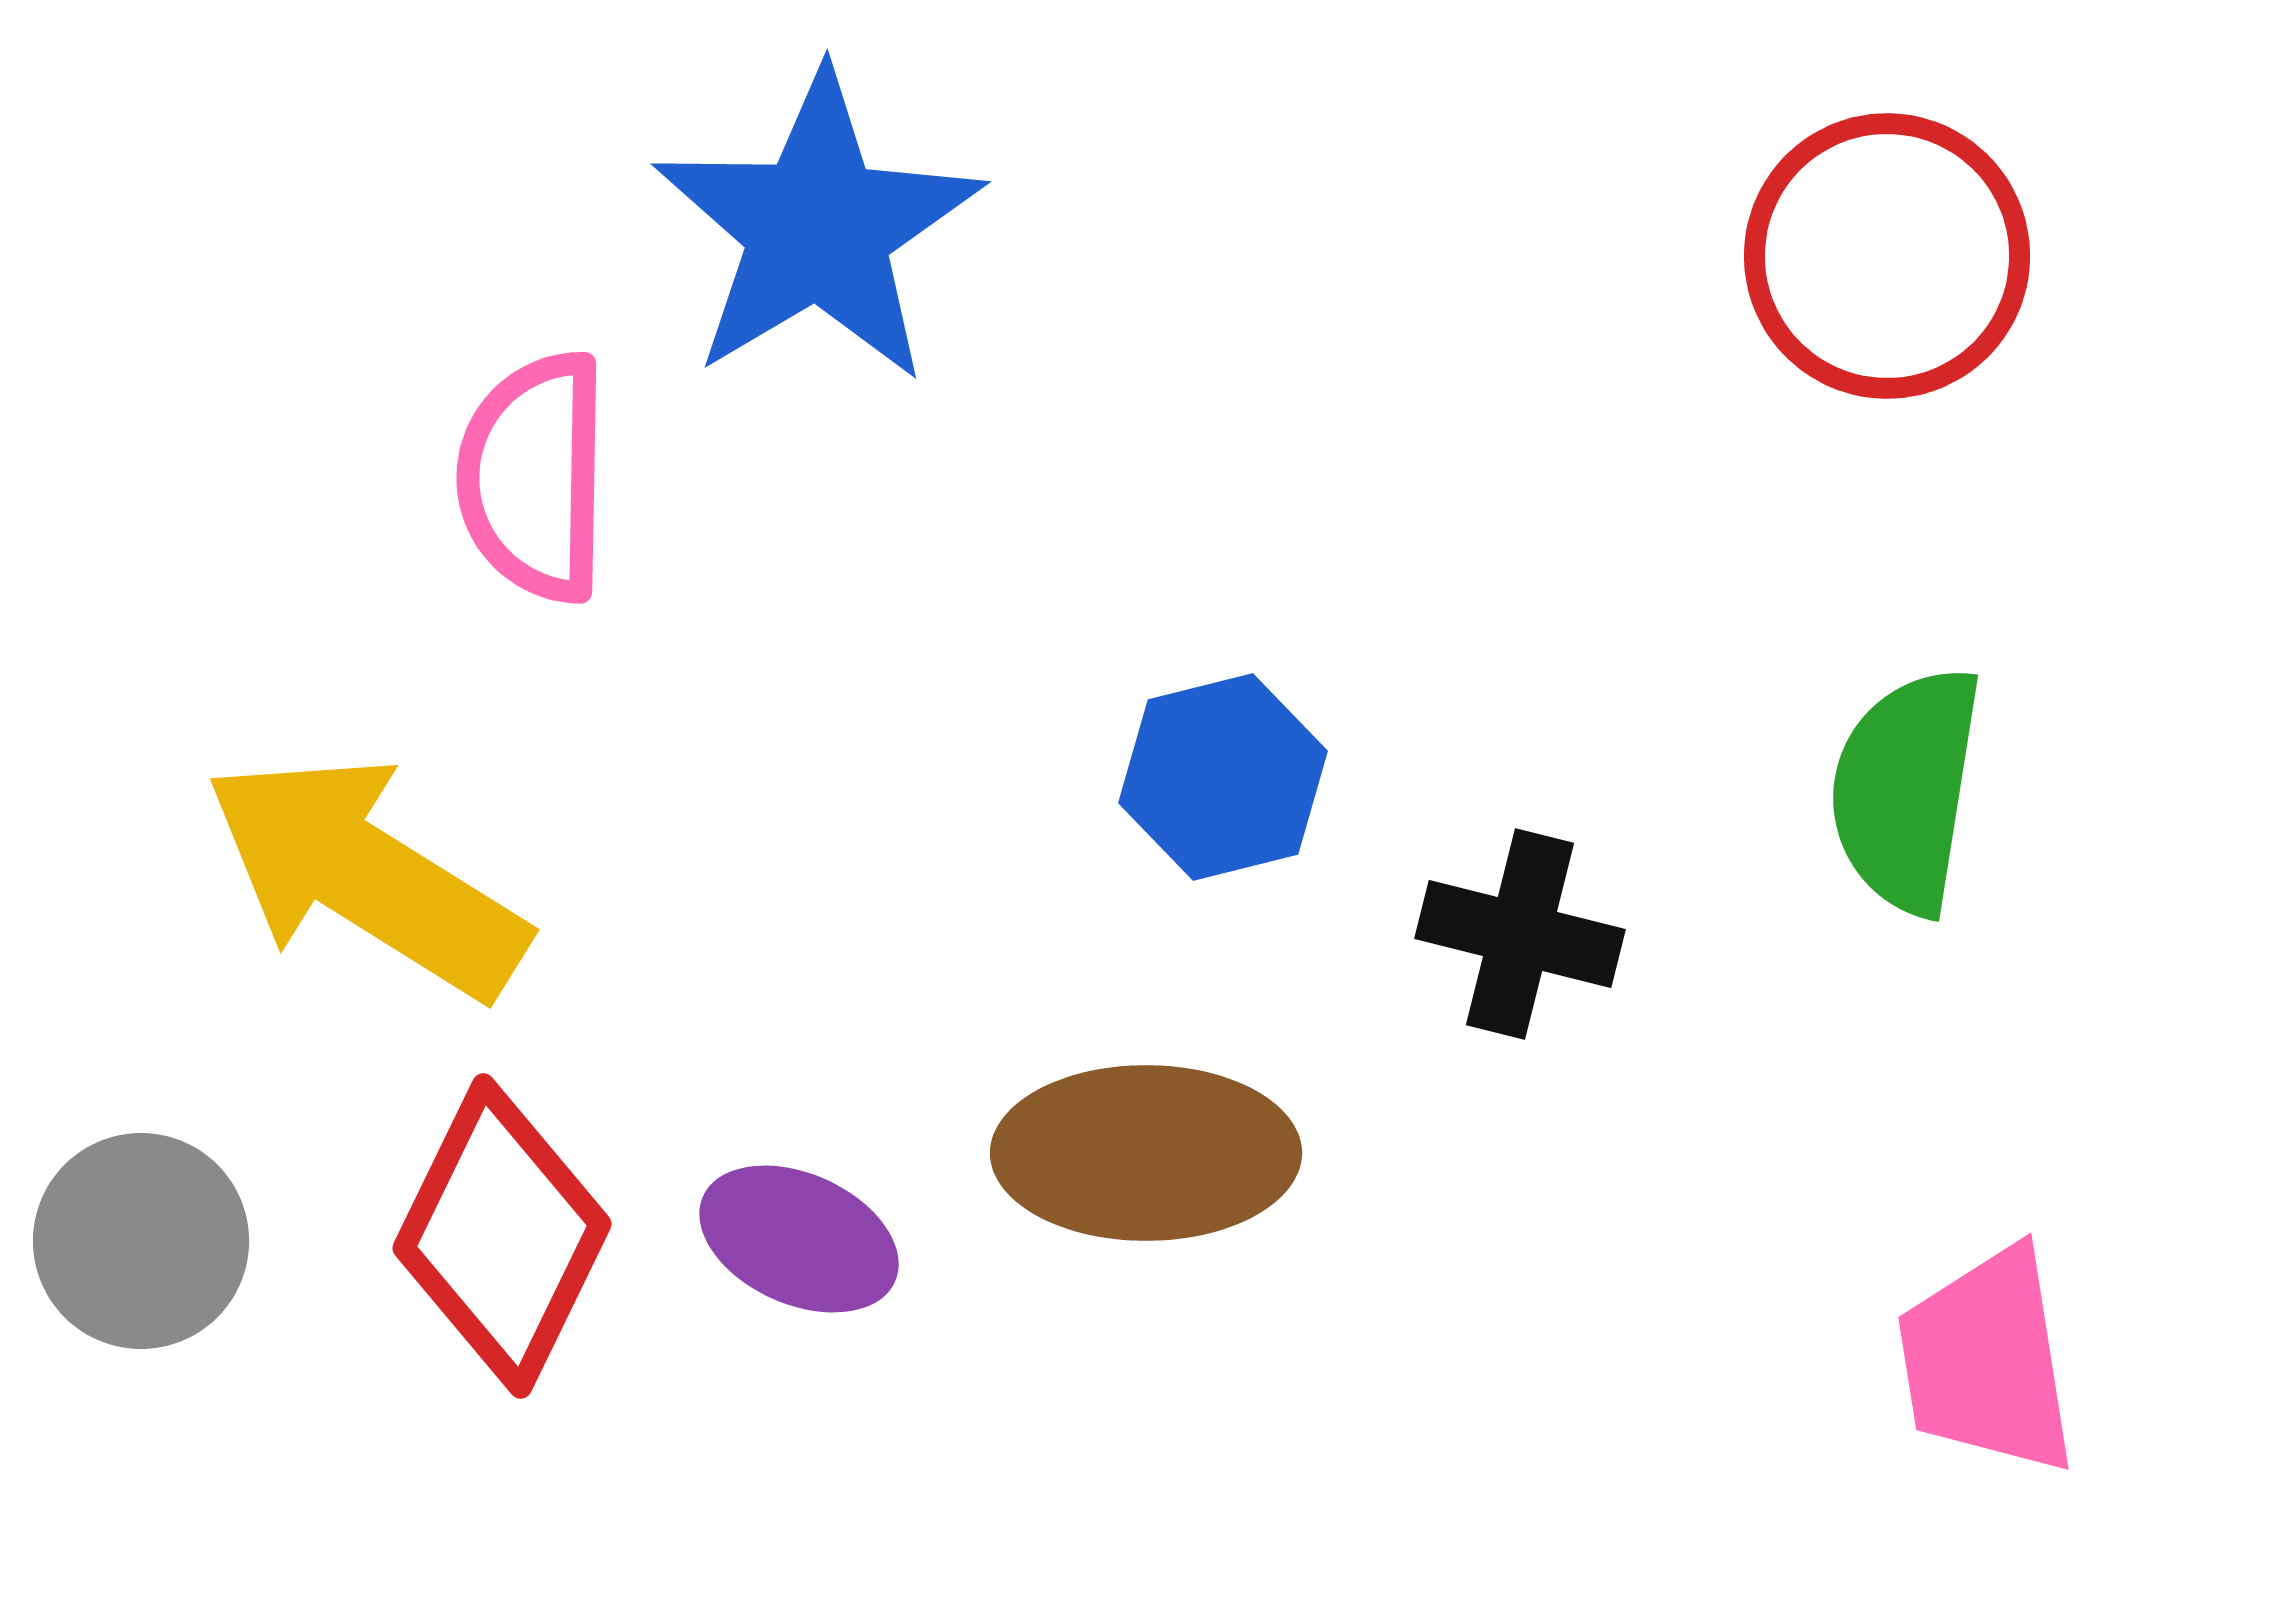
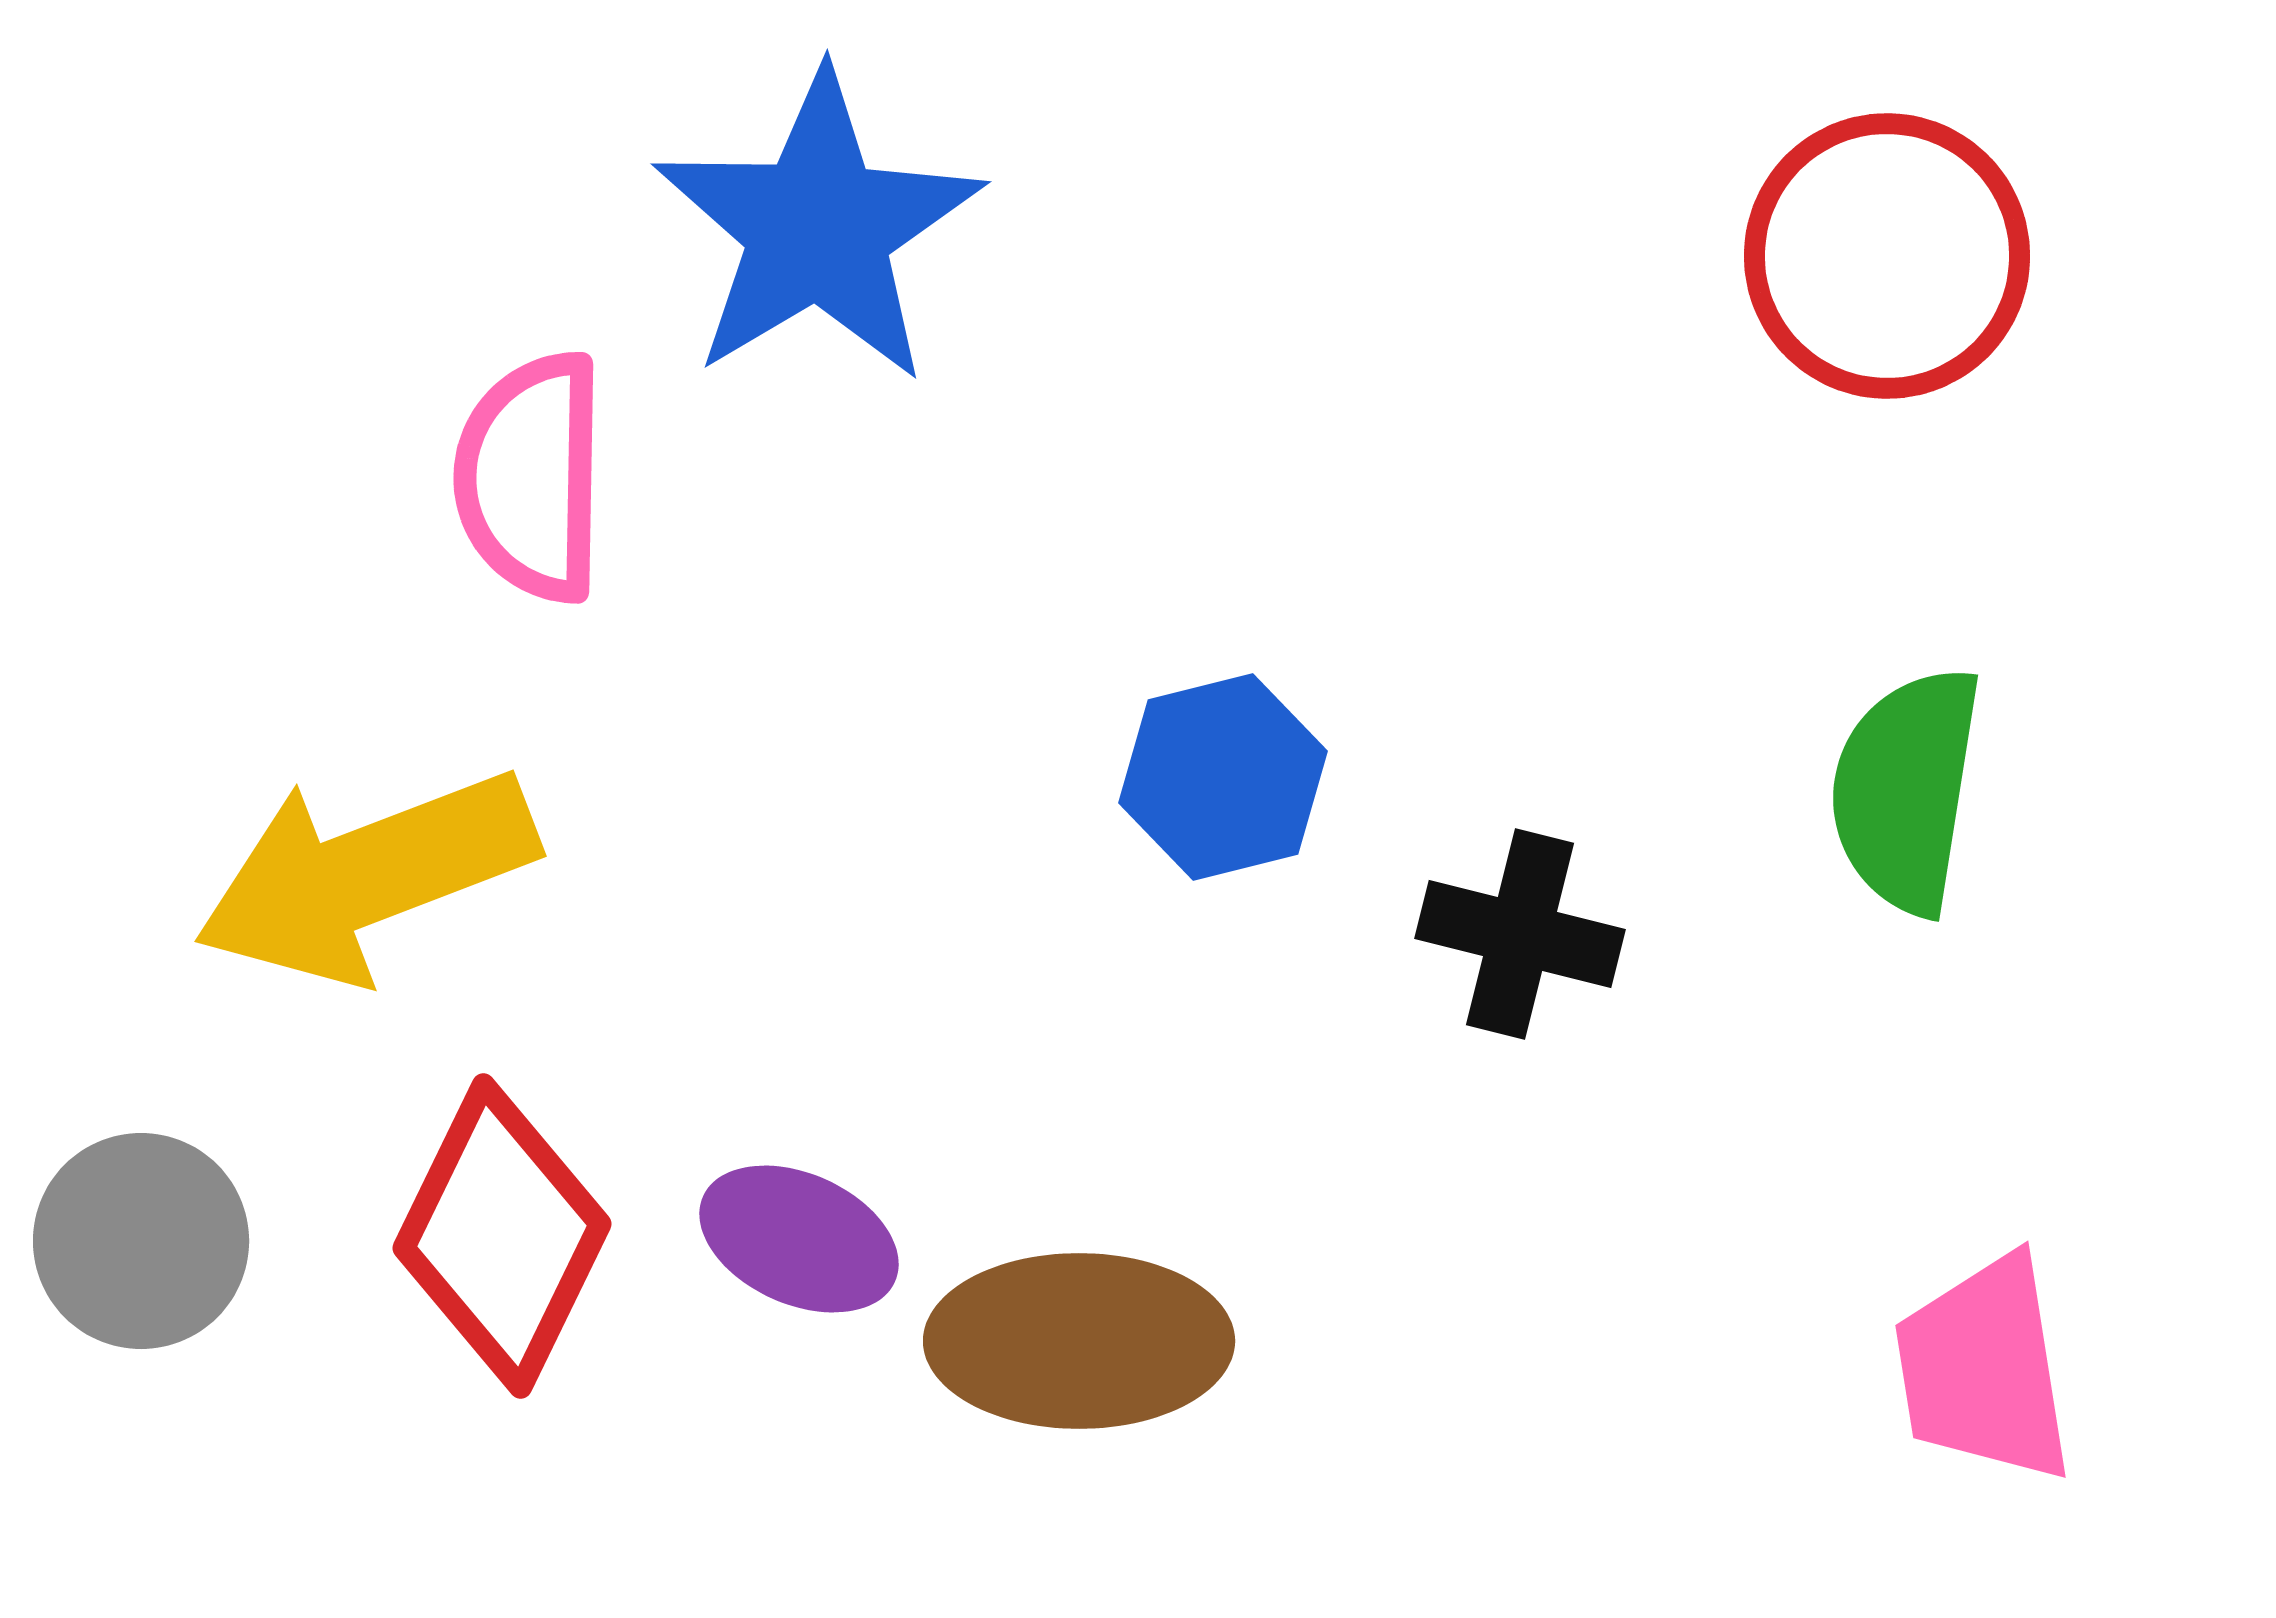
pink semicircle: moved 3 px left
yellow arrow: rotated 53 degrees counterclockwise
brown ellipse: moved 67 px left, 188 px down
pink trapezoid: moved 3 px left, 8 px down
